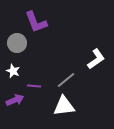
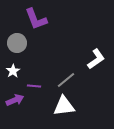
purple L-shape: moved 3 px up
white star: rotated 16 degrees clockwise
